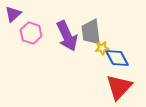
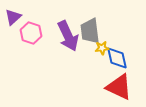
purple triangle: moved 3 px down
gray trapezoid: moved 1 px left, 1 px up
purple arrow: moved 1 px right
blue diamond: rotated 15 degrees clockwise
red triangle: rotated 48 degrees counterclockwise
